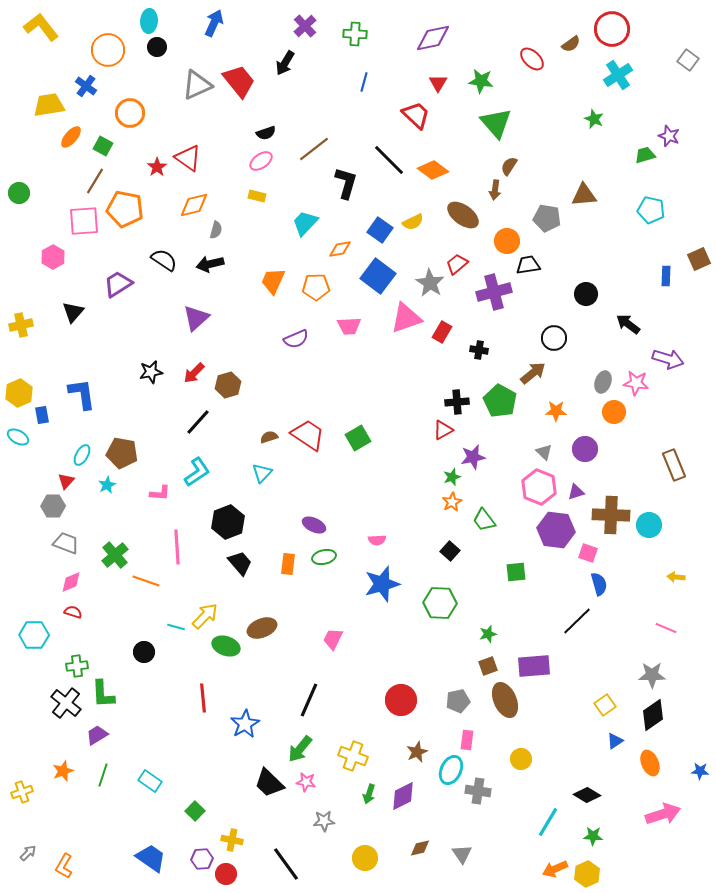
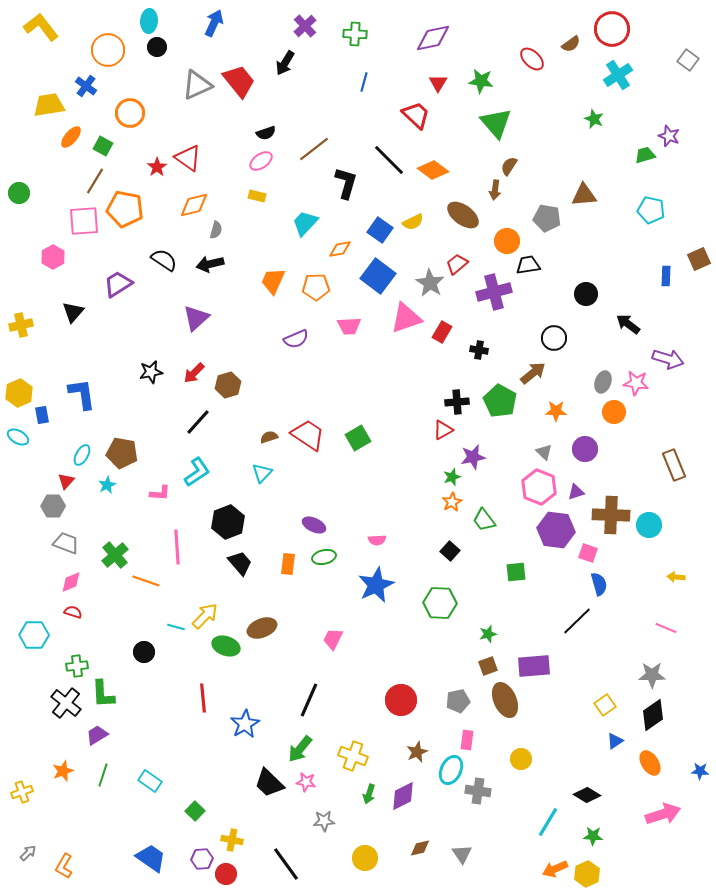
blue star at (382, 584): moved 6 px left, 1 px down; rotated 9 degrees counterclockwise
orange ellipse at (650, 763): rotated 10 degrees counterclockwise
